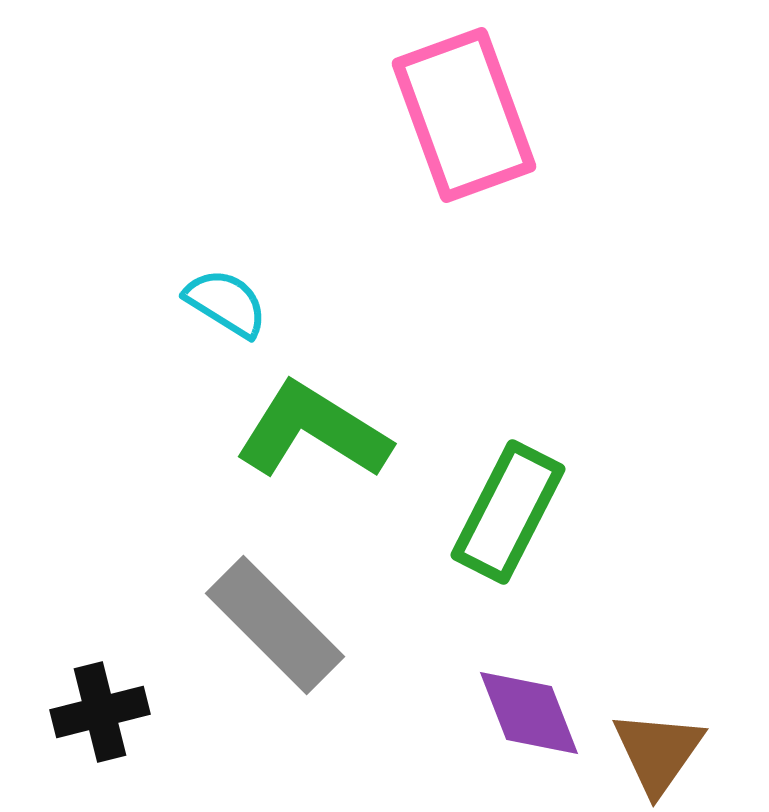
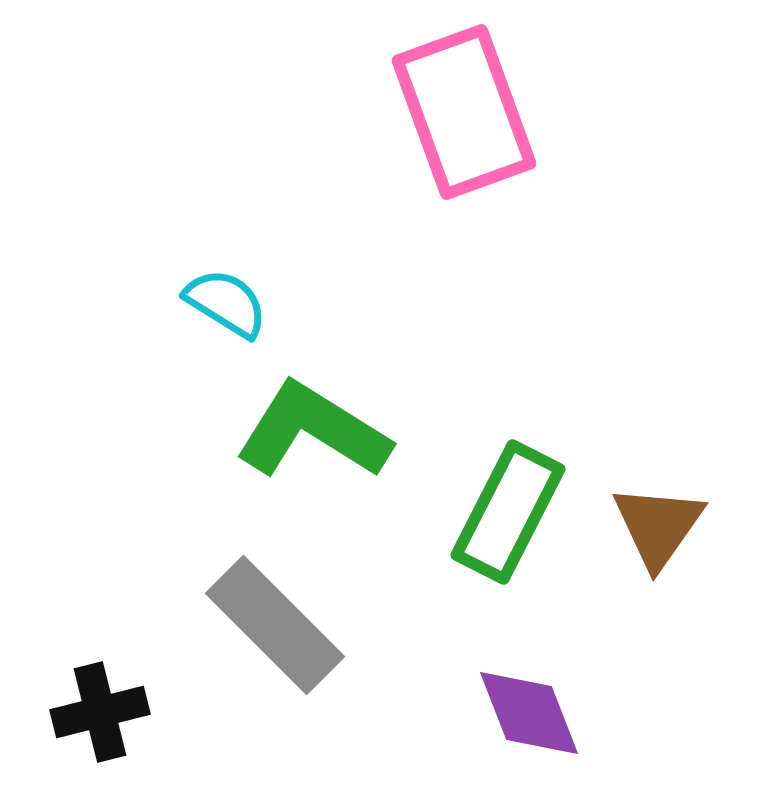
pink rectangle: moved 3 px up
brown triangle: moved 226 px up
